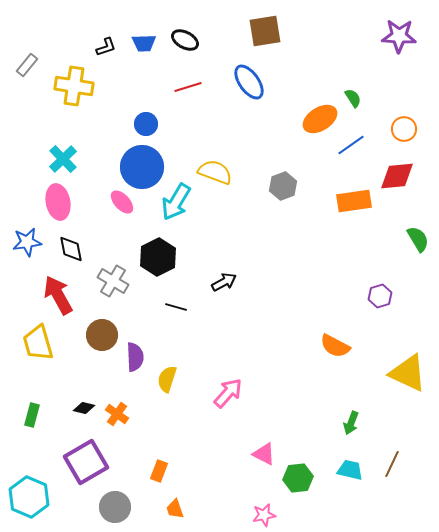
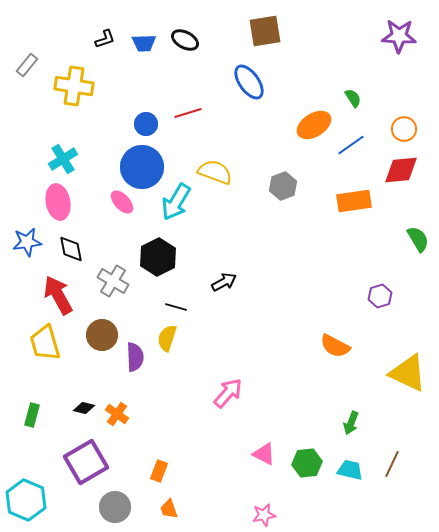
black L-shape at (106, 47): moved 1 px left, 8 px up
red line at (188, 87): moved 26 px down
orange ellipse at (320, 119): moved 6 px left, 6 px down
cyan cross at (63, 159): rotated 12 degrees clockwise
red diamond at (397, 176): moved 4 px right, 6 px up
yellow trapezoid at (38, 343): moved 7 px right
yellow semicircle at (167, 379): moved 41 px up
green hexagon at (298, 478): moved 9 px right, 15 px up
cyan hexagon at (29, 497): moved 3 px left, 3 px down
orange trapezoid at (175, 509): moved 6 px left
